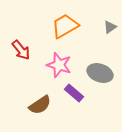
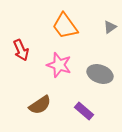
orange trapezoid: rotated 96 degrees counterclockwise
red arrow: rotated 15 degrees clockwise
gray ellipse: moved 1 px down
purple rectangle: moved 10 px right, 18 px down
